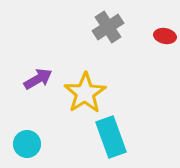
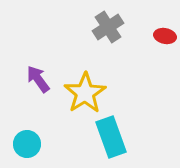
purple arrow: rotated 96 degrees counterclockwise
